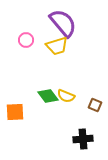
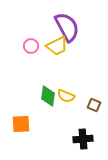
purple semicircle: moved 4 px right, 4 px down; rotated 12 degrees clockwise
pink circle: moved 5 px right, 6 px down
yellow trapezoid: rotated 10 degrees counterclockwise
green diamond: rotated 45 degrees clockwise
brown square: moved 1 px left
orange square: moved 6 px right, 12 px down
